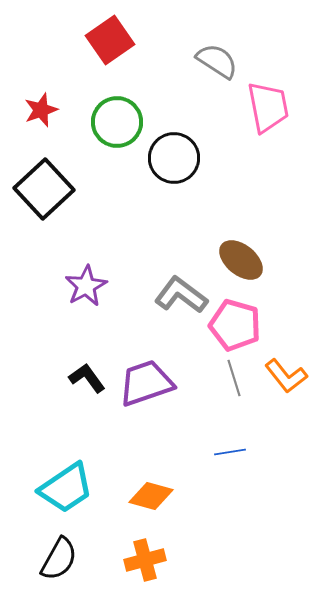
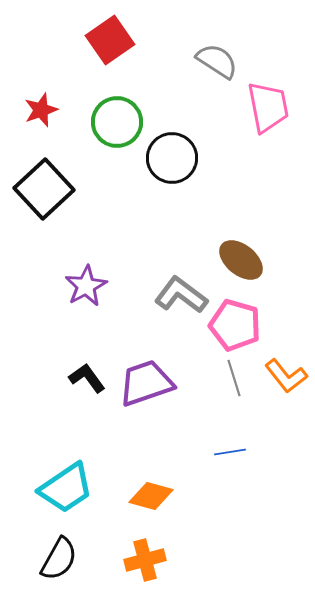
black circle: moved 2 px left
